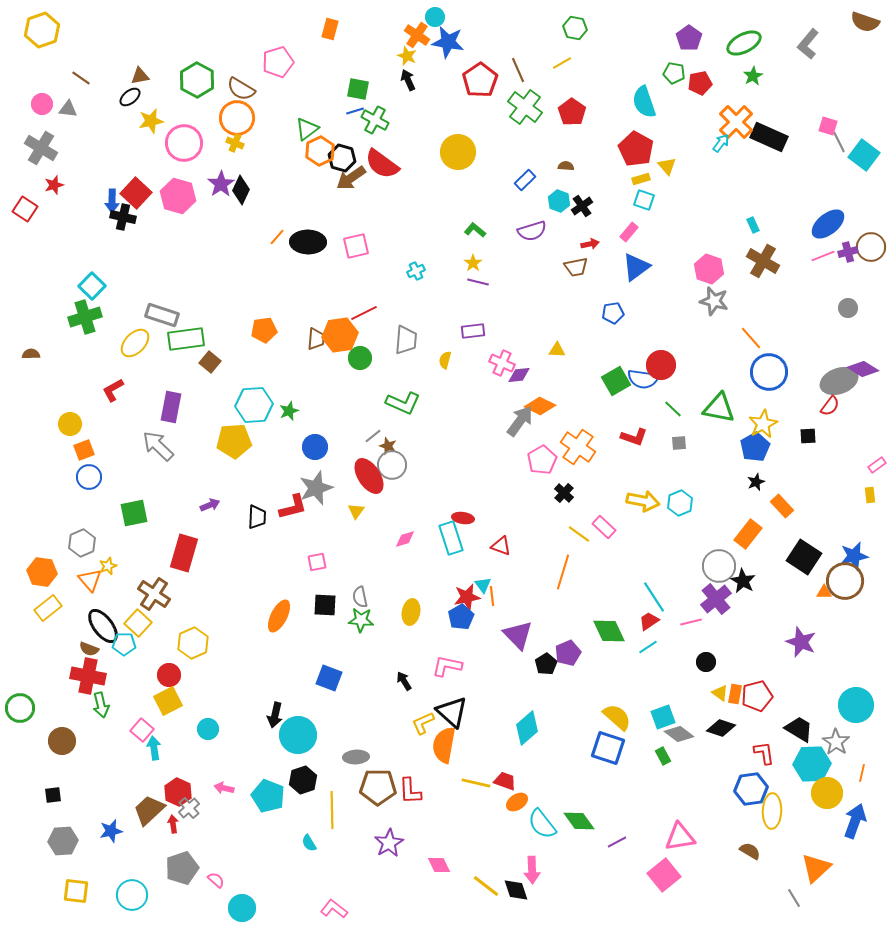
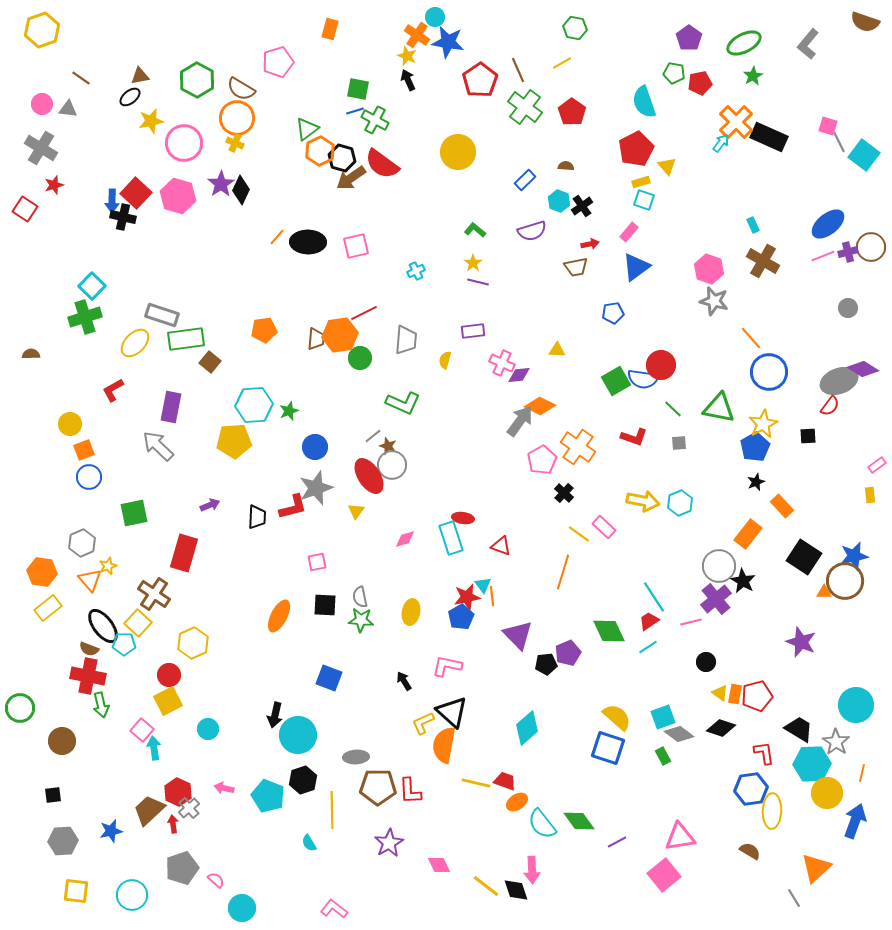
red pentagon at (636, 149): rotated 16 degrees clockwise
yellow rectangle at (641, 179): moved 3 px down
black pentagon at (546, 664): rotated 25 degrees clockwise
